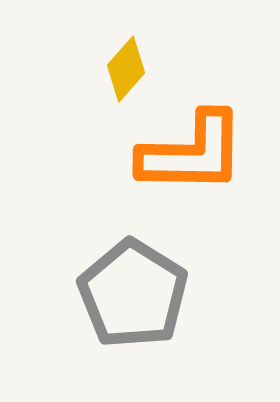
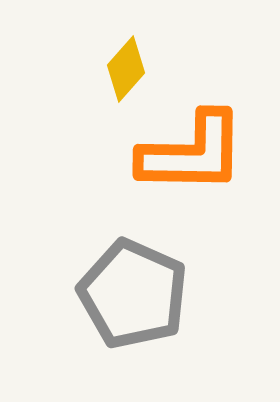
gray pentagon: rotated 8 degrees counterclockwise
